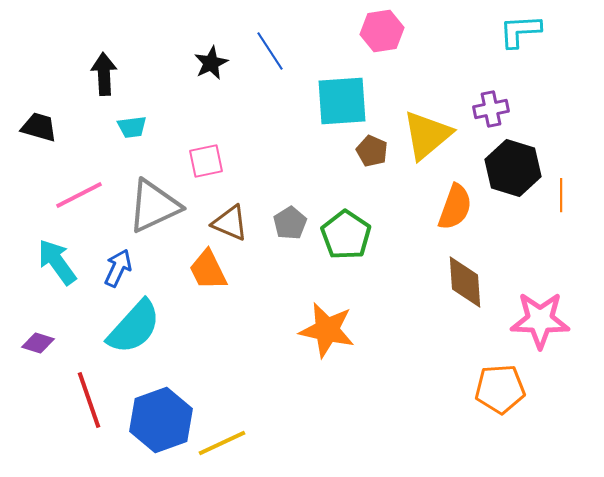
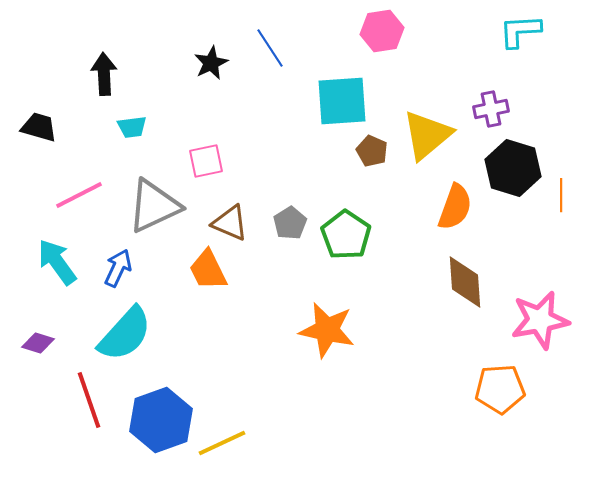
blue line: moved 3 px up
pink star: rotated 12 degrees counterclockwise
cyan semicircle: moved 9 px left, 7 px down
